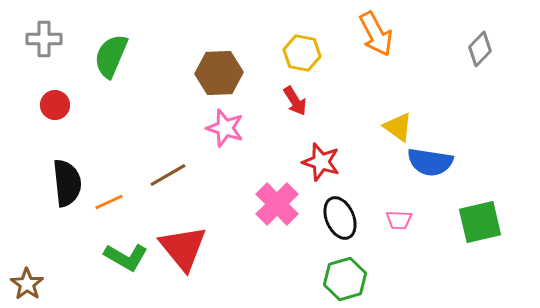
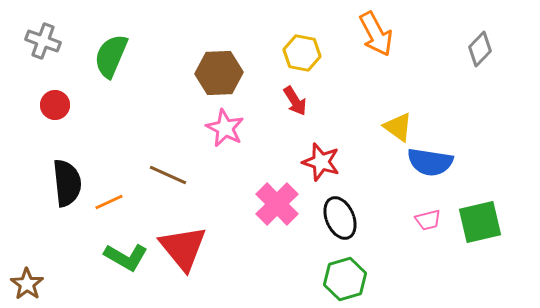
gray cross: moved 1 px left, 2 px down; rotated 20 degrees clockwise
pink star: rotated 9 degrees clockwise
brown line: rotated 54 degrees clockwise
pink trapezoid: moved 29 px right; rotated 16 degrees counterclockwise
